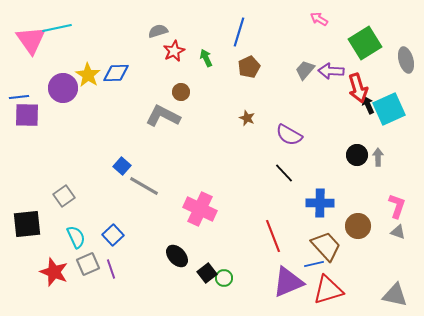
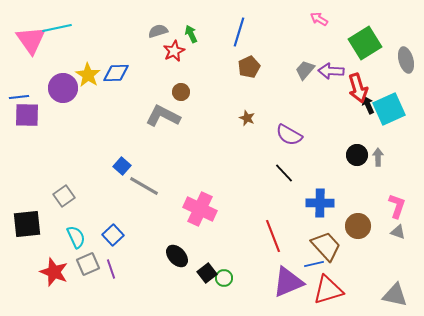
green arrow at (206, 58): moved 15 px left, 24 px up
